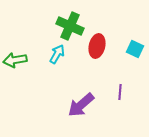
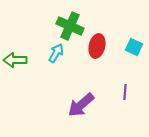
cyan square: moved 1 px left, 2 px up
cyan arrow: moved 1 px left, 1 px up
green arrow: rotated 10 degrees clockwise
purple line: moved 5 px right
